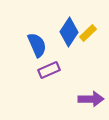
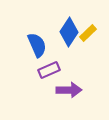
purple arrow: moved 22 px left, 9 px up
